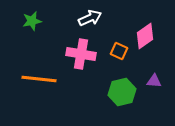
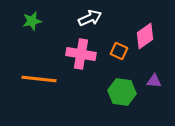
green hexagon: rotated 20 degrees clockwise
